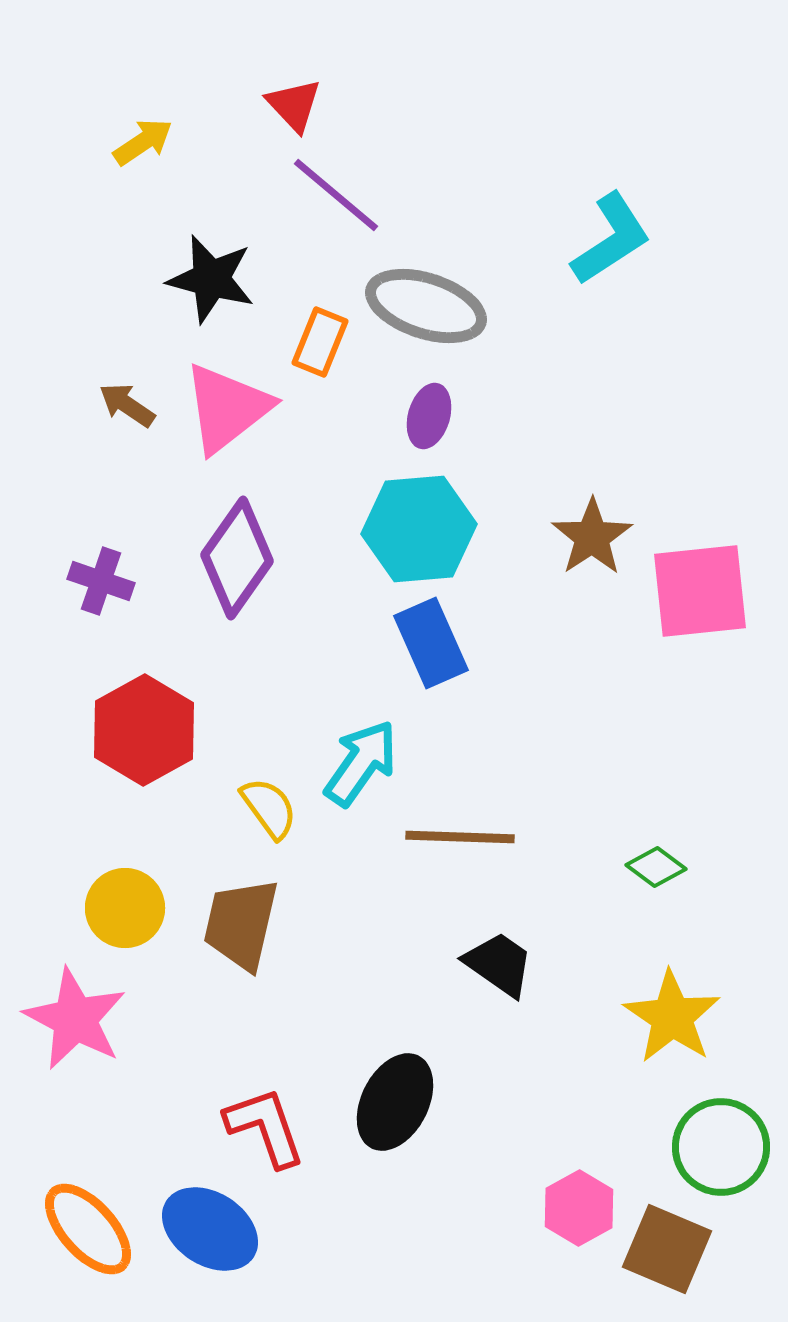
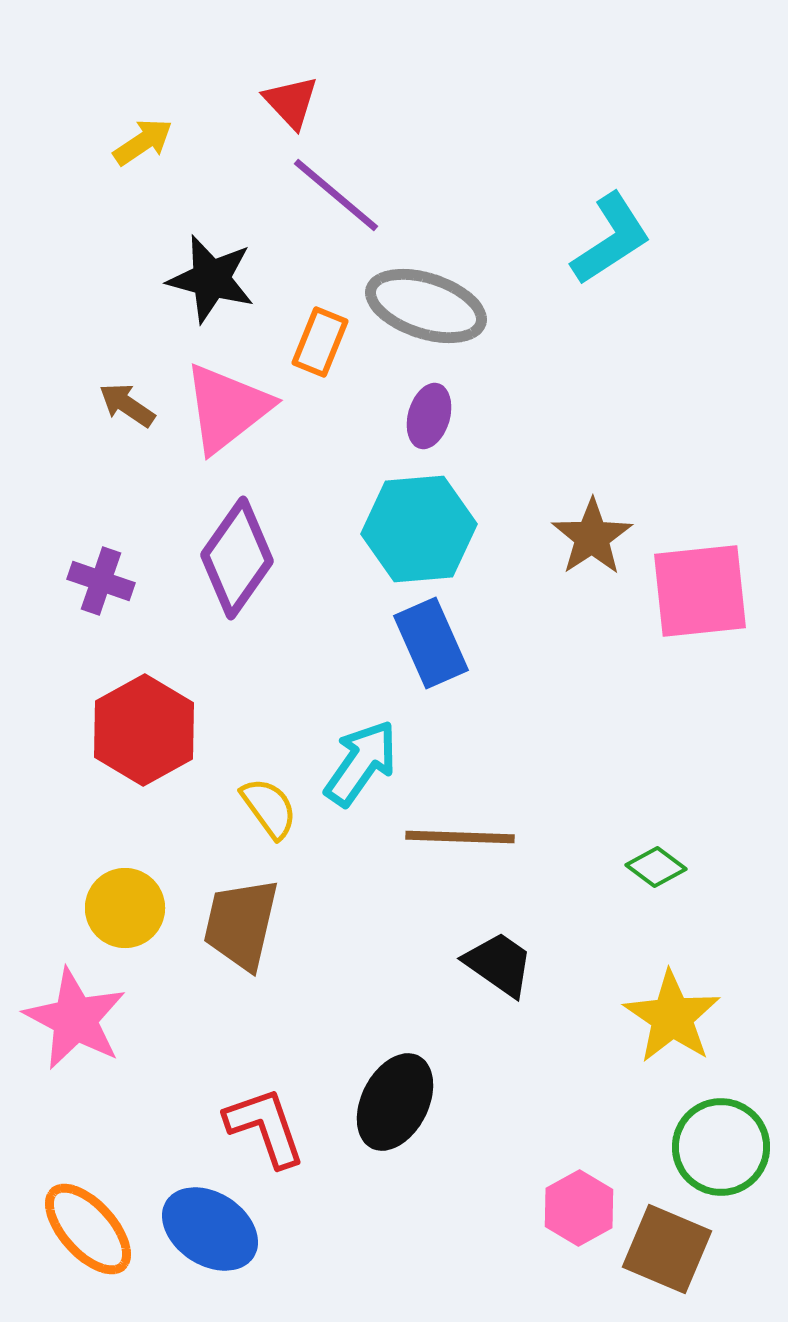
red triangle: moved 3 px left, 3 px up
